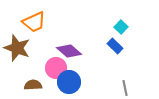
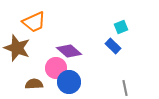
cyan square: rotated 24 degrees clockwise
blue rectangle: moved 2 px left
brown semicircle: moved 1 px right, 1 px up
